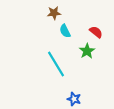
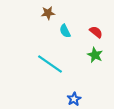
brown star: moved 6 px left
green star: moved 8 px right, 4 px down; rotated 14 degrees counterclockwise
cyan line: moved 6 px left; rotated 24 degrees counterclockwise
blue star: rotated 24 degrees clockwise
